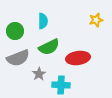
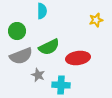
cyan semicircle: moved 1 px left, 10 px up
green circle: moved 2 px right
gray semicircle: moved 3 px right, 2 px up
gray star: moved 1 px left, 1 px down; rotated 16 degrees counterclockwise
